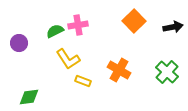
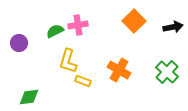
yellow L-shape: moved 2 px down; rotated 50 degrees clockwise
